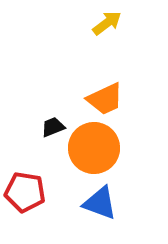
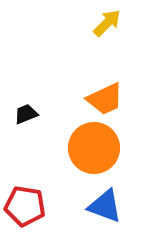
yellow arrow: rotated 8 degrees counterclockwise
black trapezoid: moved 27 px left, 13 px up
red pentagon: moved 14 px down
blue triangle: moved 5 px right, 3 px down
